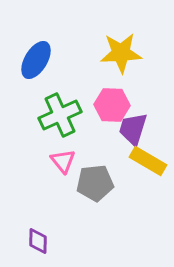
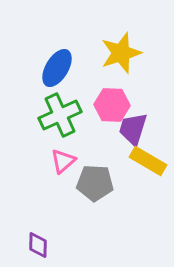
yellow star: rotated 15 degrees counterclockwise
blue ellipse: moved 21 px right, 8 px down
pink triangle: rotated 28 degrees clockwise
gray pentagon: rotated 9 degrees clockwise
purple diamond: moved 4 px down
